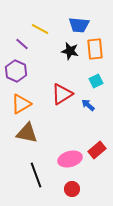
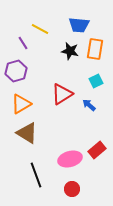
purple line: moved 1 px right, 1 px up; rotated 16 degrees clockwise
orange rectangle: rotated 15 degrees clockwise
purple hexagon: rotated 20 degrees clockwise
blue arrow: moved 1 px right
brown triangle: rotated 20 degrees clockwise
